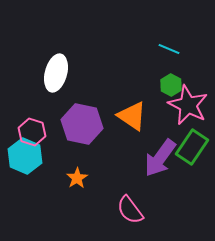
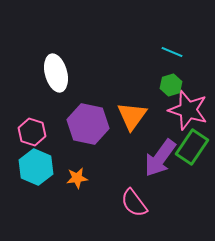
cyan line: moved 3 px right, 3 px down
white ellipse: rotated 30 degrees counterclockwise
green hexagon: rotated 15 degrees clockwise
pink star: moved 5 px down; rotated 9 degrees counterclockwise
orange triangle: rotated 32 degrees clockwise
purple hexagon: moved 6 px right
cyan hexagon: moved 11 px right, 11 px down
orange star: rotated 25 degrees clockwise
pink semicircle: moved 4 px right, 7 px up
